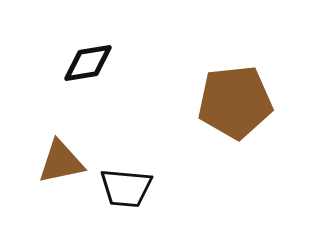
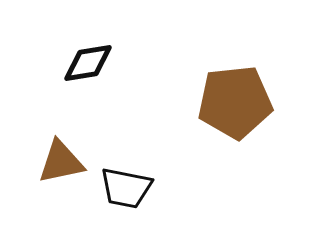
black trapezoid: rotated 6 degrees clockwise
